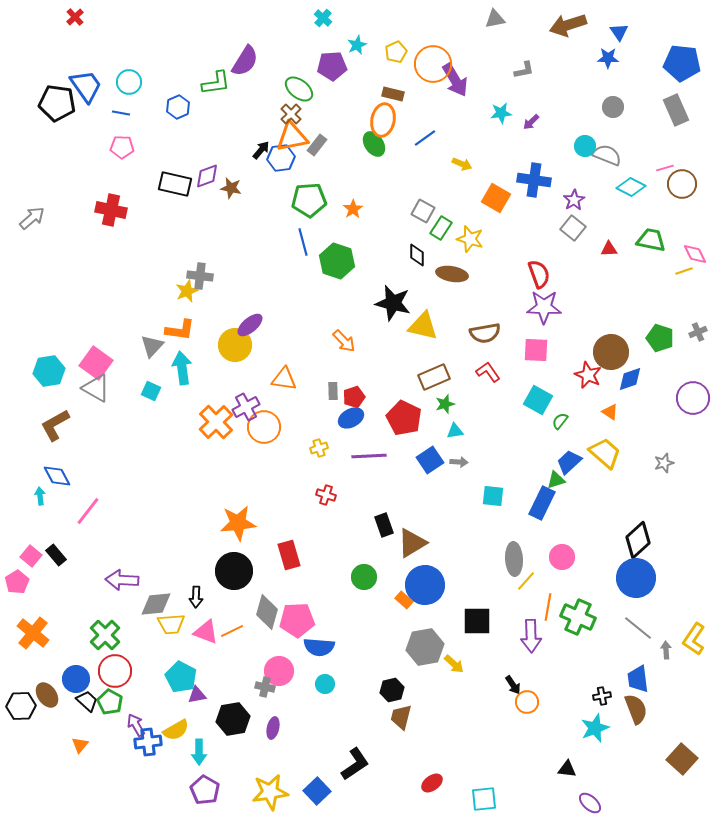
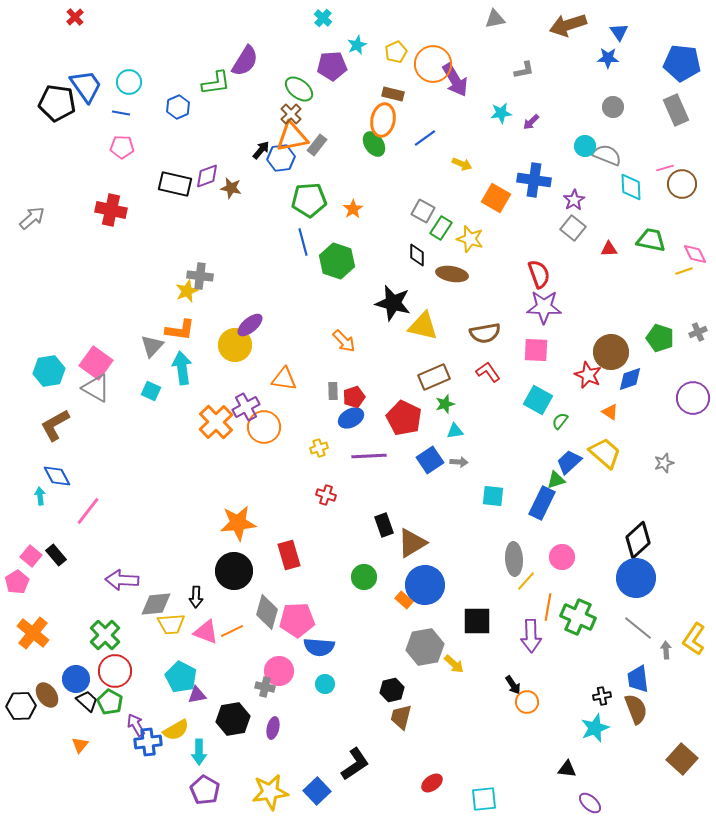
cyan diamond at (631, 187): rotated 60 degrees clockwise
